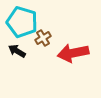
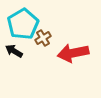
cyan pentagon: moved 1 px right, 2 px down; rotated 24 degrees clockwise
black arrow: moved 3 px left
